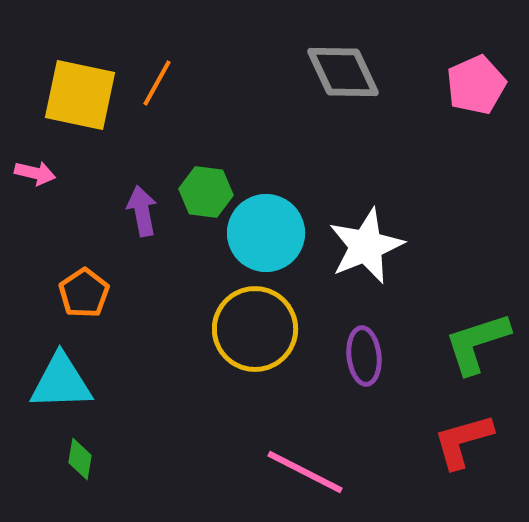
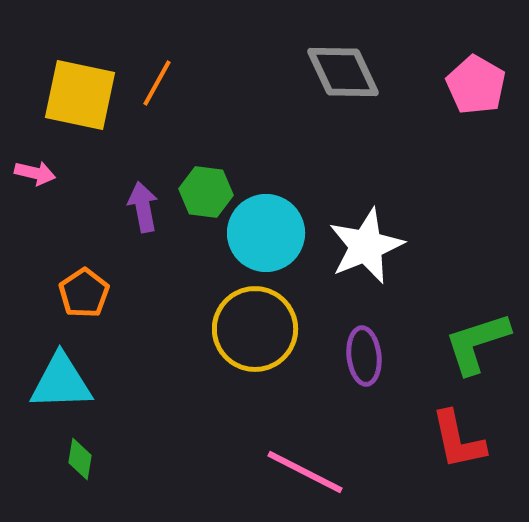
pink pentagon: rotated 18 degrees counterclockwise
purple arrow: moved 1 px right, 4 px up
red L-shape: moved 5 px left, 1 px up; rotated 86 degrees counterclockwise
